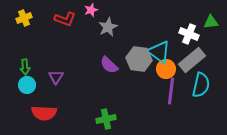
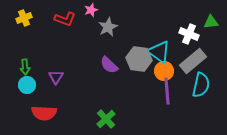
gray rectangle: moved 1 px right, 1 px down
orange circle: moved 2 px left, 2 px down
purple line: moved 4 px left; rotated 12 degrees counterclockwise
green cross: rotated 30 degrees counterclockwise
